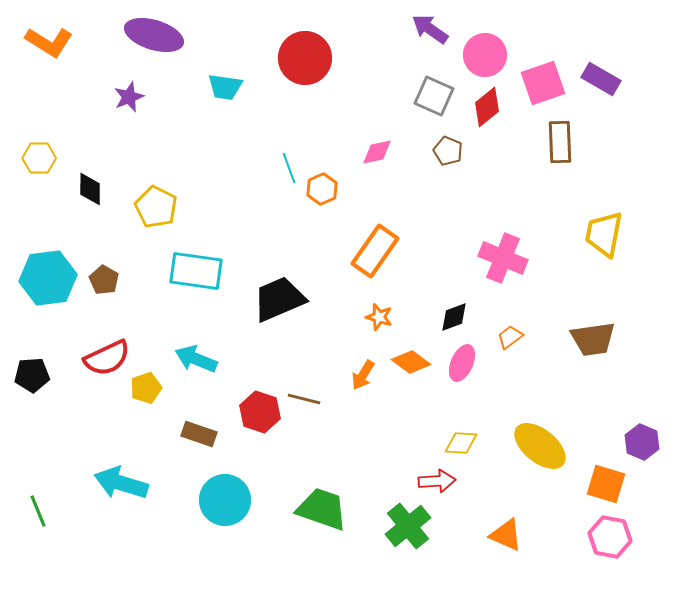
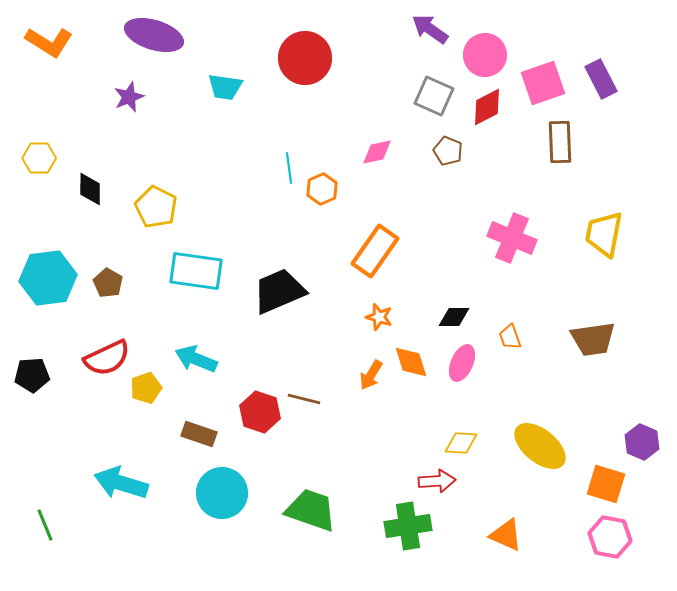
purple rectangle at (601, 79): rotated 33 degrees clockwise
red diamond at (487, 107): rotated 12 degrees clockwise
cyan line at (289, 168): rotated 12 degrees clockwise
pink cross at (503, 258): moved 9 px right, 20 px up
brown pentagon at (104, 280): moved 4 px right, 3 px down
black trapezoid at (279, 299): moved 8 px up
black diamond at (454, 317): rotated 20 degrees clockwise
orange trapezoid at (510, 337): rotated 72 degrees counterclockwise
orange diamond at (411, 362): rotated 36 degrees clockwise
orange arrow at (363, 375): moved 8 px right
cyan circle at (225, 500): moved 3 px left, 7 px up
green trapezoid at (322, 509): moved 11 px left, 1 px down
green line at (38, 511): moved 7 px right, 14 px down
green cross at (408, 526): rotated 30 degrees clockwise
